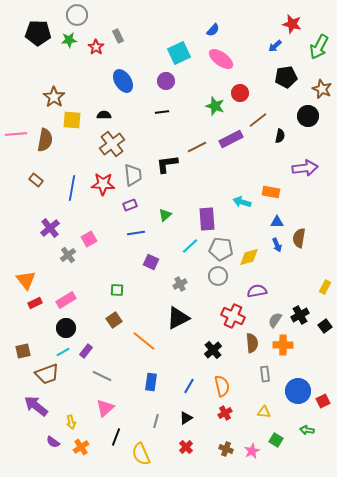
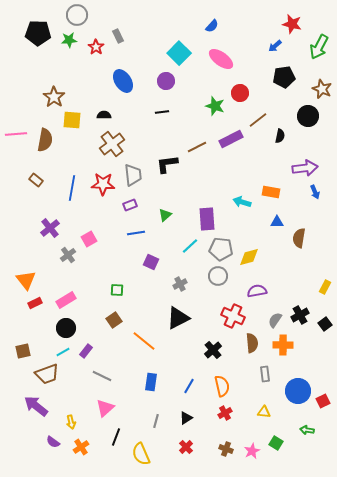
blue semicircle at (213, 30): moved 1 px left, 4 px up
cyan square at (179, 53): rotated 20 degrees counterclockwise
black pentagon at (286, 77): moved 2 px left
blue arrow at (277, 245): moved 38 px right, 53 px up
black square at (325, 326): moved 2 px up
green square at (276, 440): moved 3 px down
